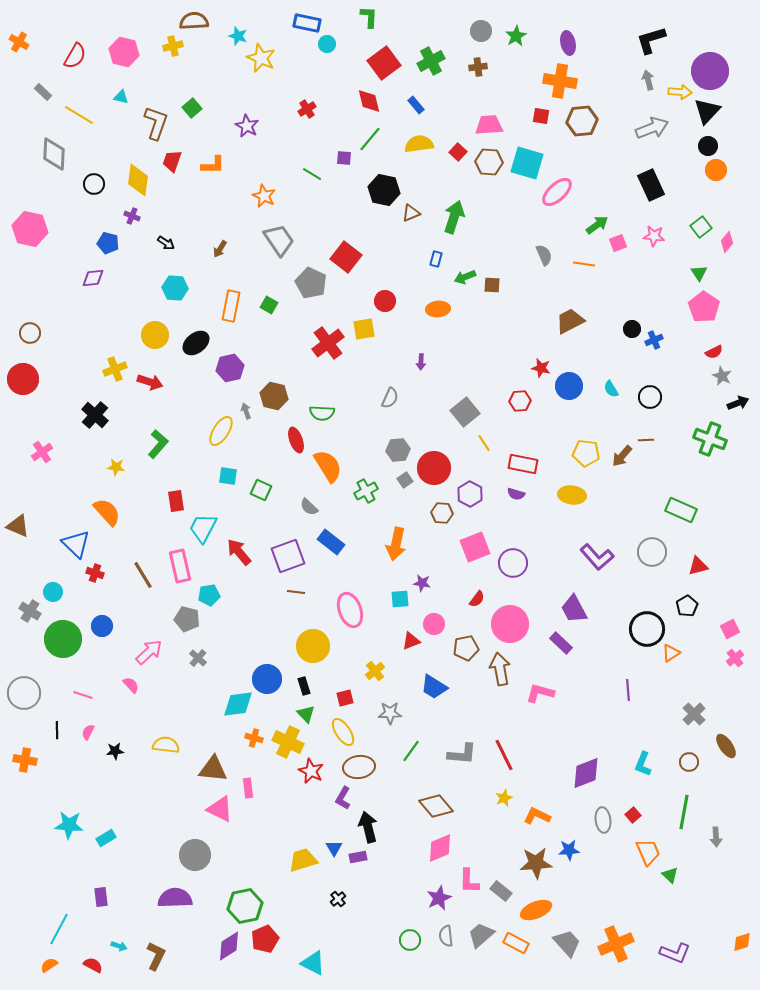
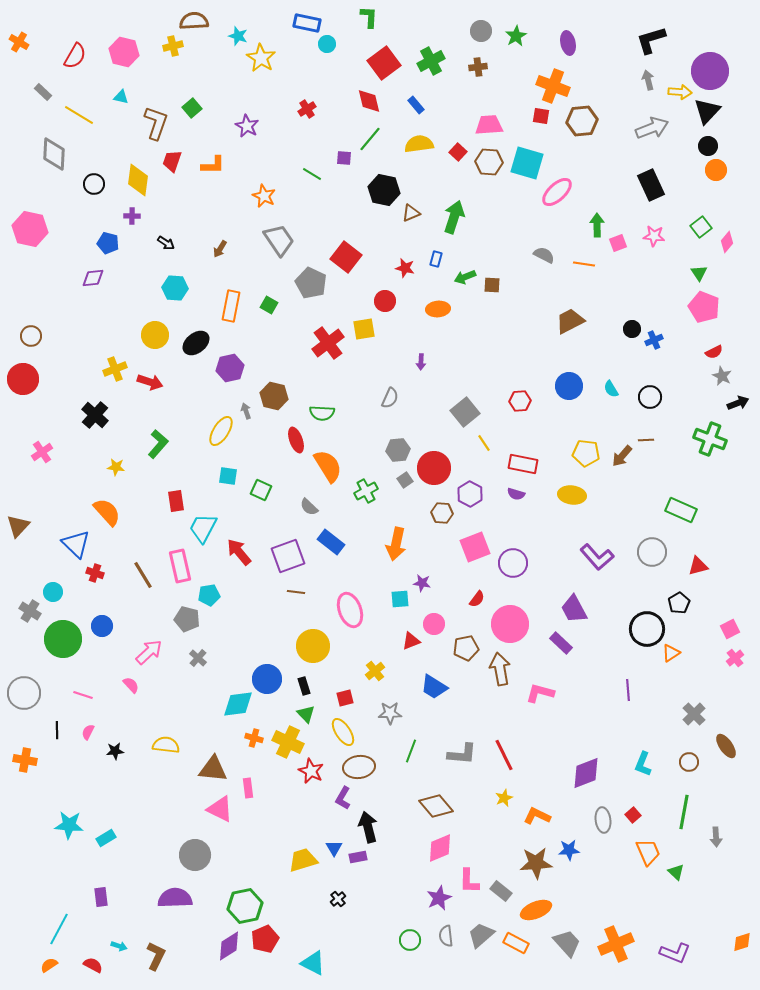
yellow star at (261, 58): rotated 8 degrees clockwise
orange cross at (560, 81): moved 7 px left, 5 px down; rotated 12 degrees clockwise
purple cross at (132, 216): rotated 21 degrees counterclockwise
green arrow at (597, 225): rotated 55 degrees counterclockwise
gray semicircle at (544, 255): rotated 40 degrees counterclockwise
pink pentagon at (704, 307): rotated 12 degrees counterclockwise
brown circle at (30, 333): moved 1 px right, 3 px down
red star at (541, 368): moved 136 px left, 100 px up
brown triangle at (18, 526): rotated 50 degrees clockwise
black pentagon at (687, 606): moved 8 px left, 3 px up
green line at (411, 751): rotated 15 degrees counterclockwise
green triangle at (670, 875): moved 6 px right, 3 px up
